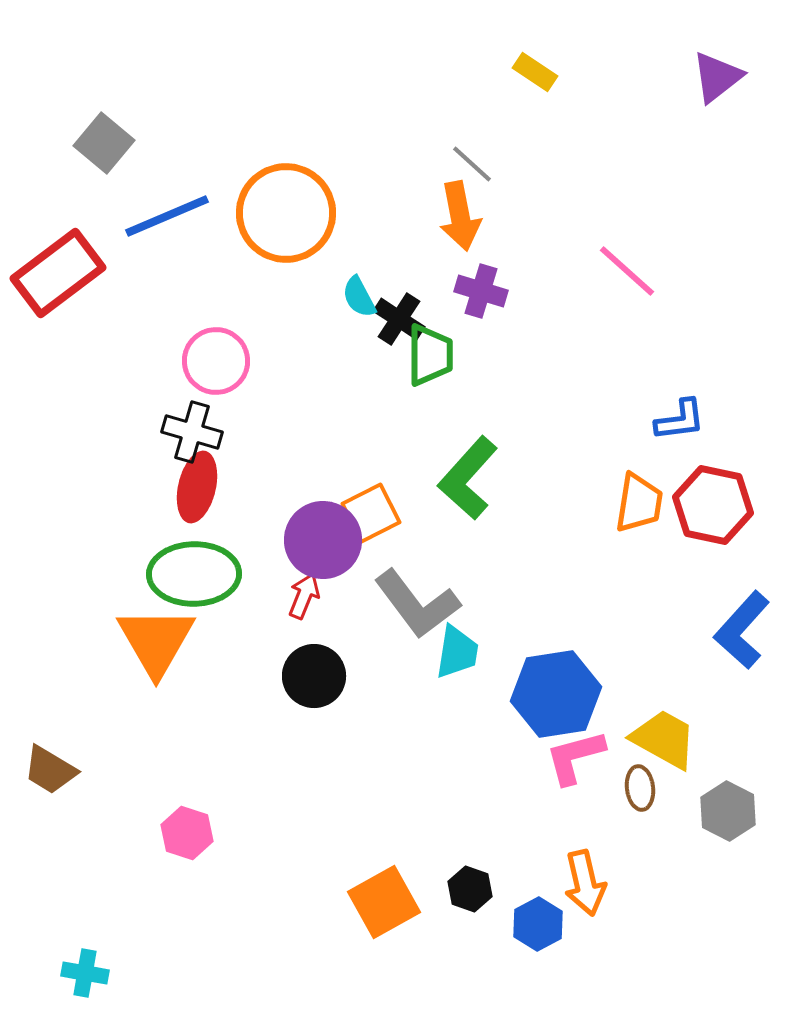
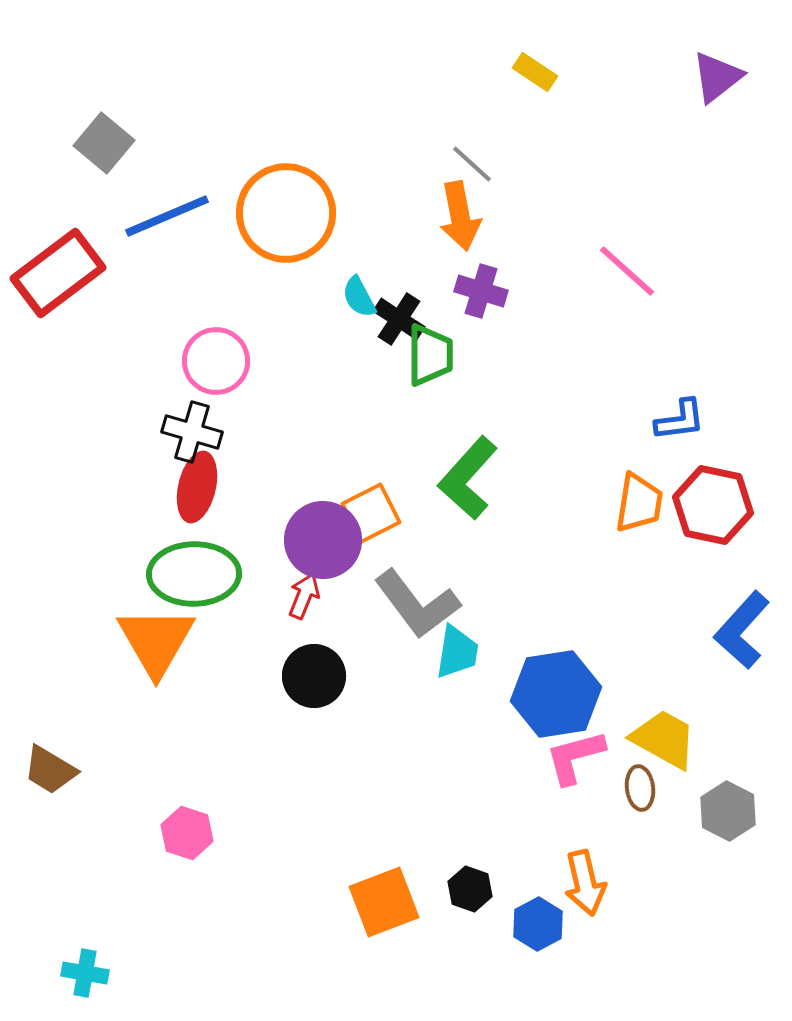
orange square at (384, 902): rotated 8 degrees clockwise
